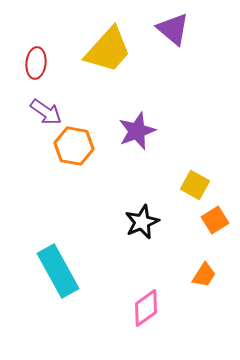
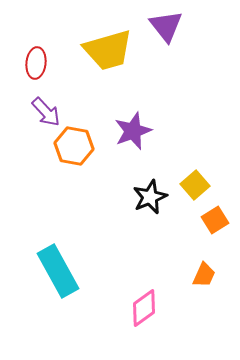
purple triangle: moved 7 px left, 3 px up; rotated 12 degrees clockwise
yellow trapezoid: rotated 32 degrees clockwise
purple arrow: rotated 12 degrees clockwise
purple star: moved 4 px left
yellow square: rotated 20 degrees clockwise
black star: moved 8 px right, 25 px up
orange trapezoid: rotated 8 degrees counterclockwise
pink diamond: moved 2 px left
